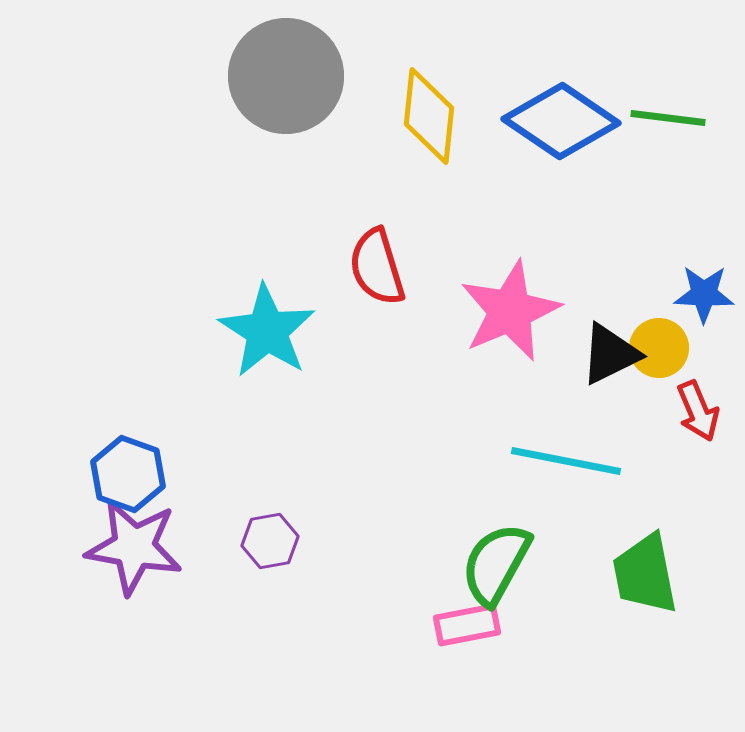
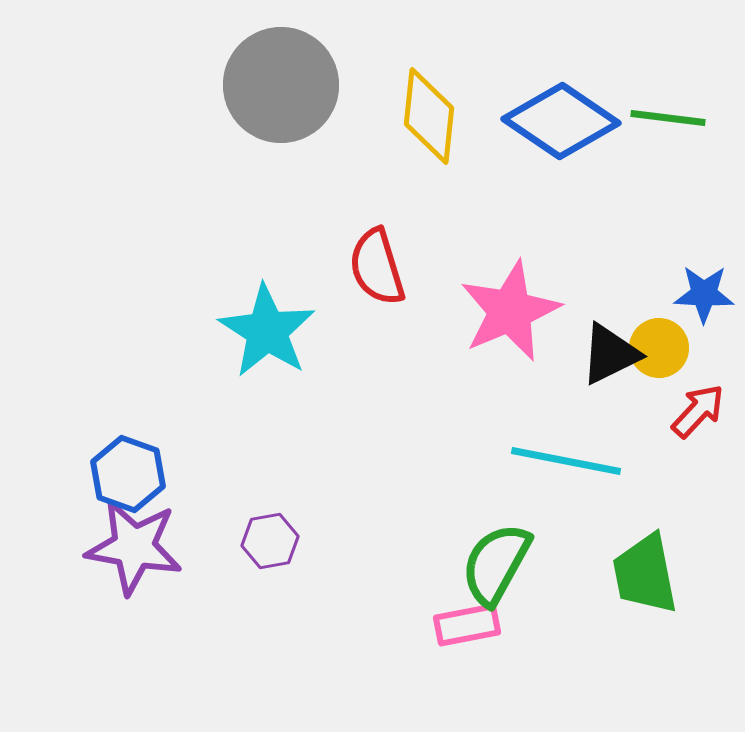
gray circle: moved 5 px left, 9 px down
red arrow: rotated 114 degrees counterclockwise
